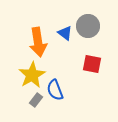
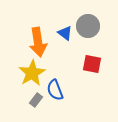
yellow star: moved 2 px up
